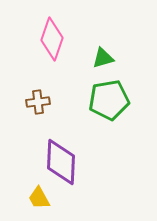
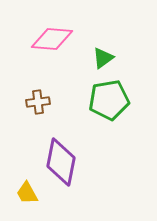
pink diamond: rotated 75 degrees clockwise
green triangle: rotated 20 degrees counterclockwise
purple diamond: rotated 9 degrees clockwise
yellow trapezoid: moved 12 px left, 5 px up
